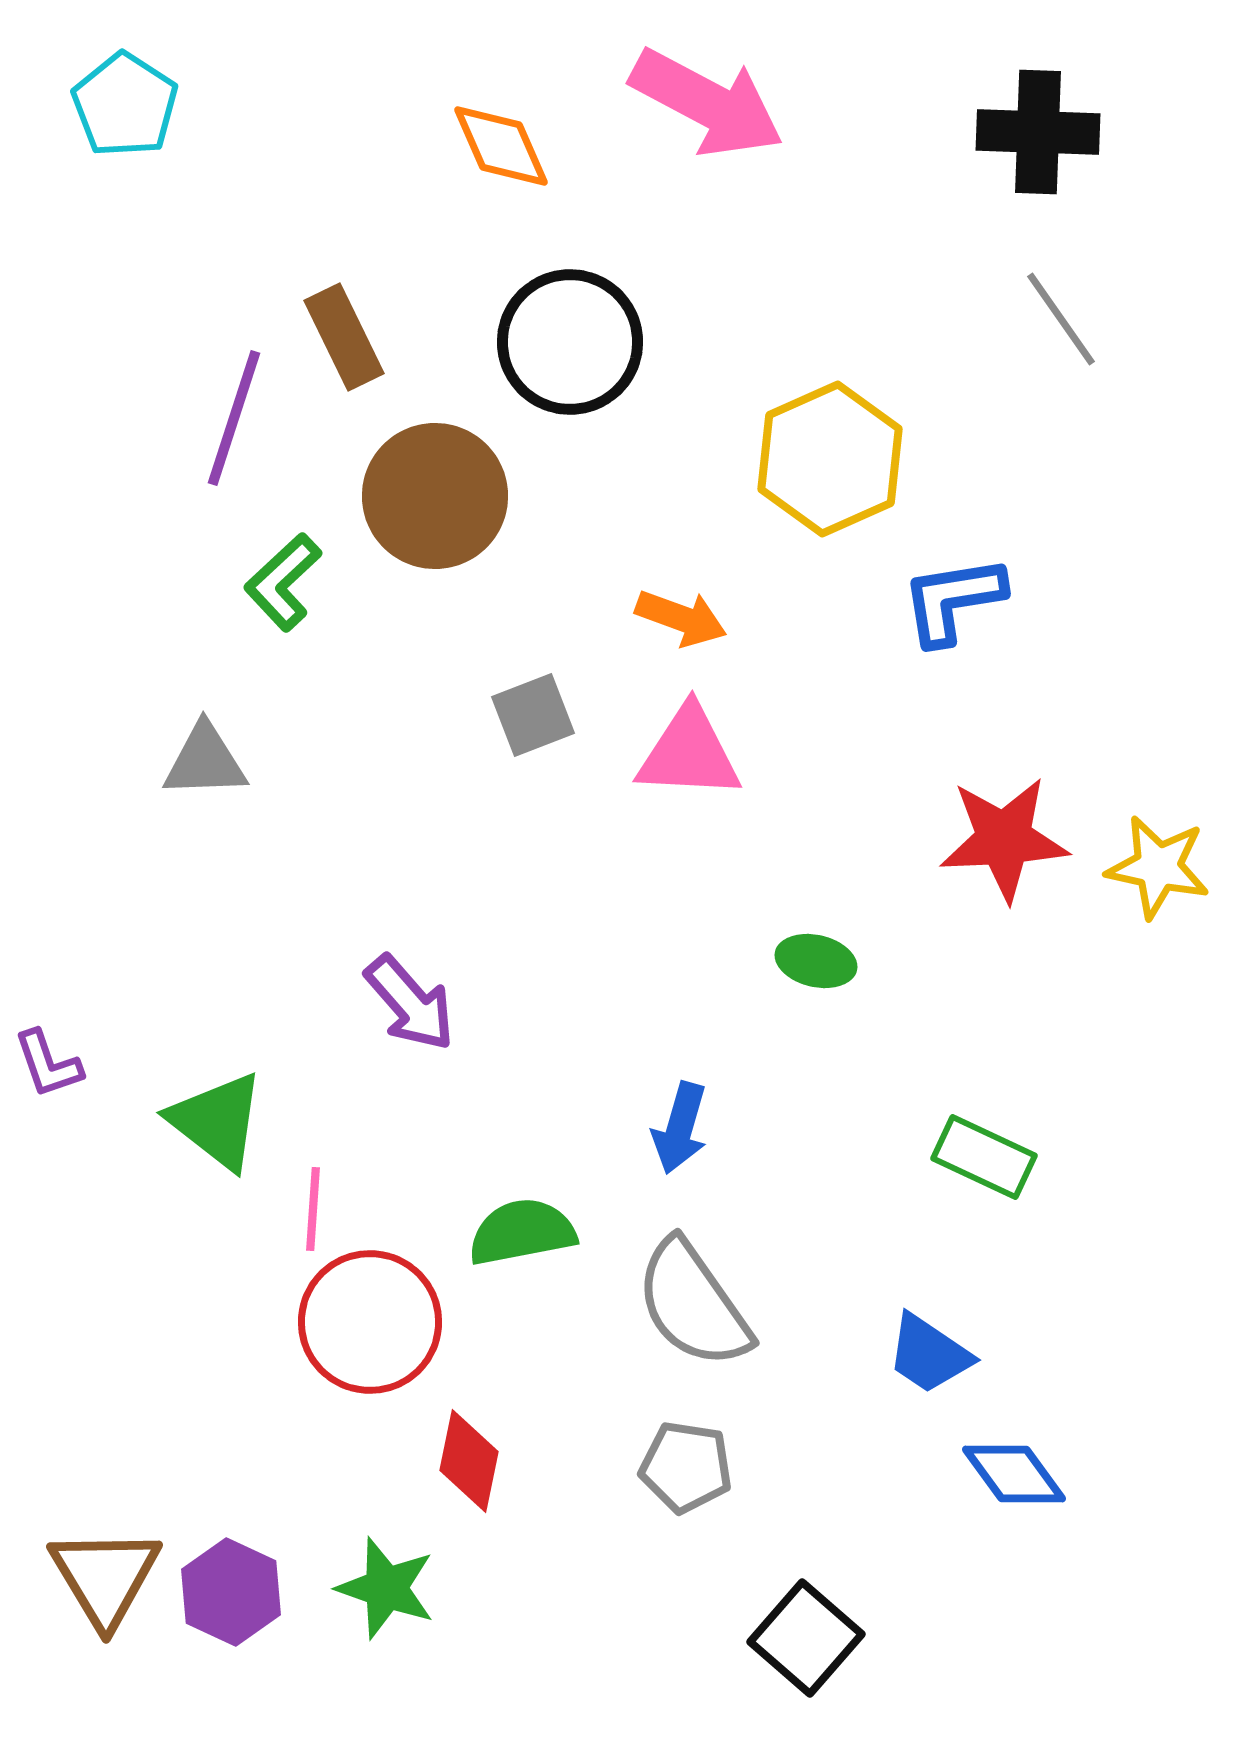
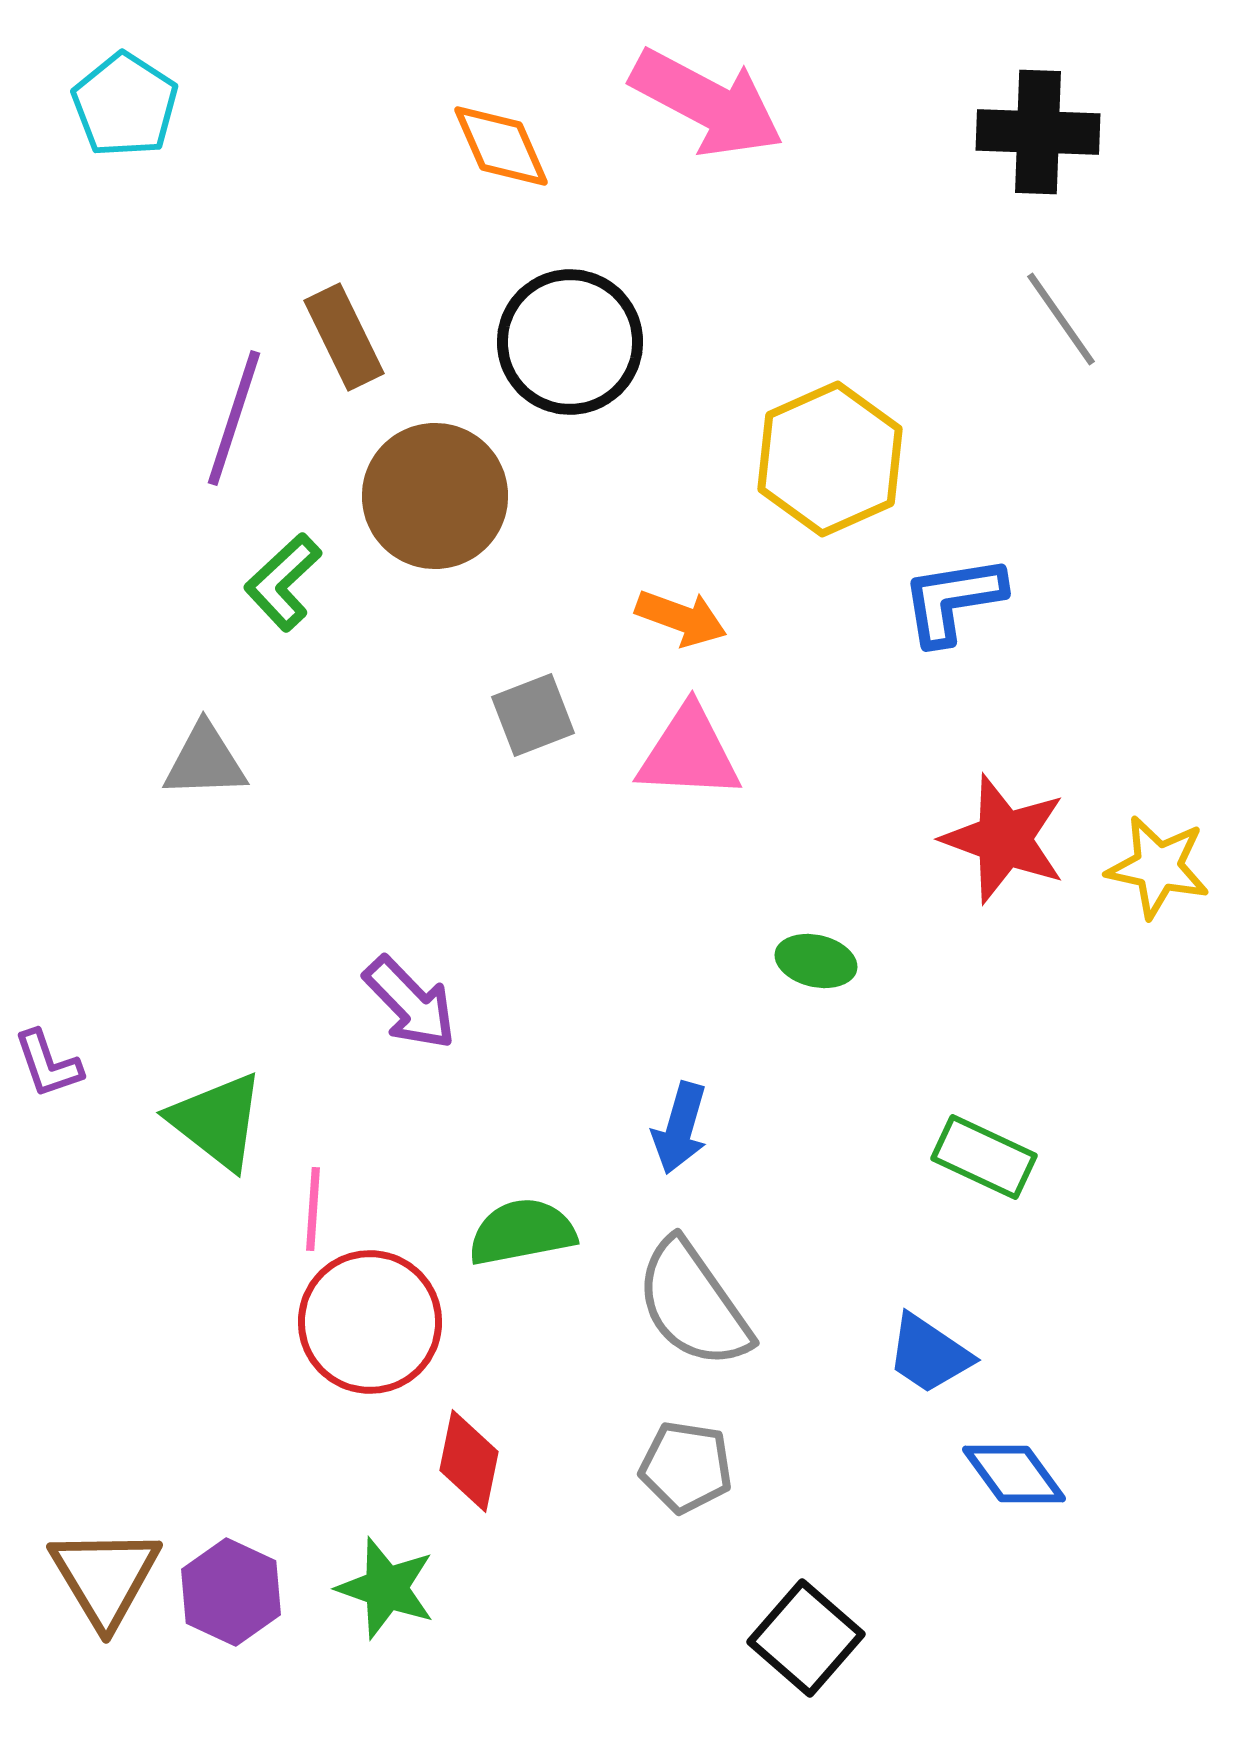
red star: rotated 23 degrees clockwise
purple arrow: rotated 3 degrees counterclockwise
